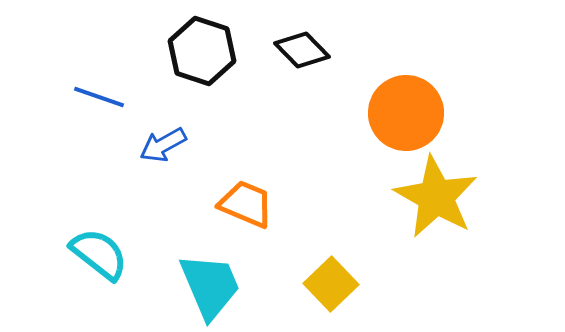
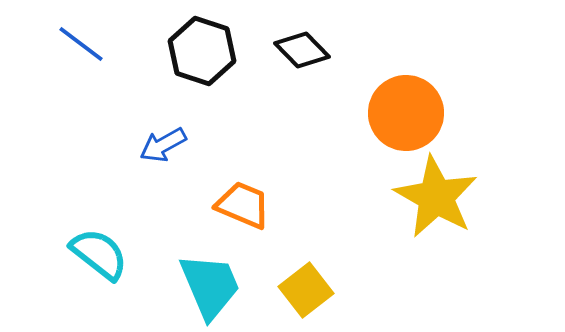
blue line: moved 18 px left, 53 px up; rotated 18 degrees clockwise
orange trapezoid: moved 3 px left, 1 px down
yellow square: moved 25 px left, 6 px down; rotated 6 degrees clockwise
